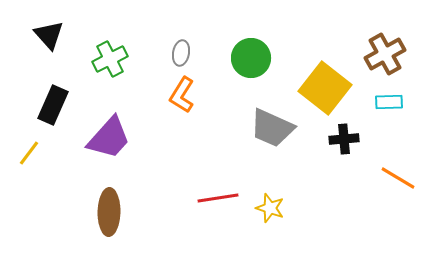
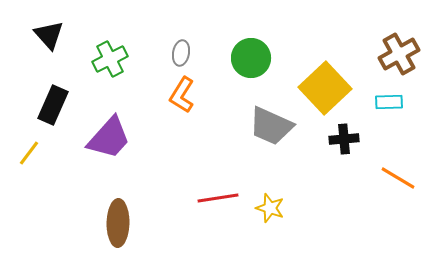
brown cross: moved 14 px right
yellow square: rotated 9 degrees clockwise
gray trapezoid: moved 1 px left, 2 px up
brown ellipse: moved 9 px right, 11 px down
